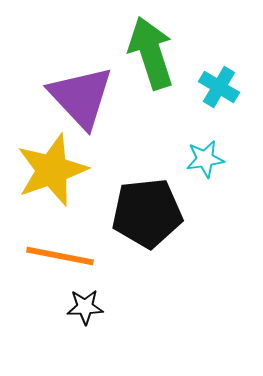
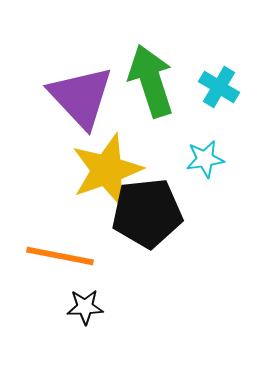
green arrow: moved 28 px down
yellow star: moved 55 px right
